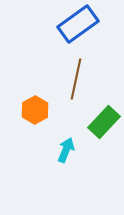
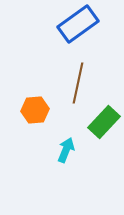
brown line: moved 2 px right, 4 px down
orange hexagon: rotated 24 degrees clockwise
